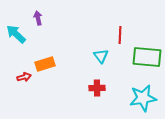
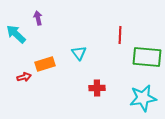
cyan triangle: moved 22 px left, 3 px up
